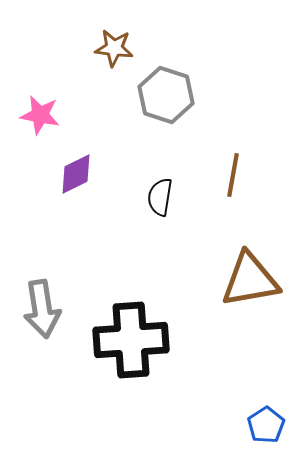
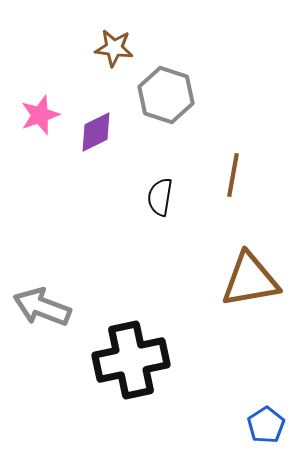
pink star: rotated 30 degrees counterclockwise
purple diamond: moved 20 px right, 42 px up
gray arrow: moved 2 px up; rotated 120 degrees clockwise
black cross: moved 20 px down; rotated 8 degrees counterclockwise
